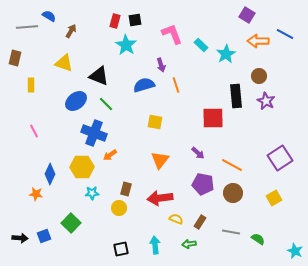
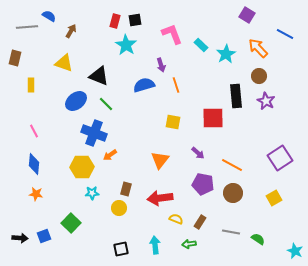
orange arrow at (258, 41): moved 7 px down; rotated 45 degrees clockwise
yellow square at (155, 122): moved 18 px right
blue diamond at (50, 174): moved 16 px left, 10 px up; rotated 20 degrees counterclockwise
